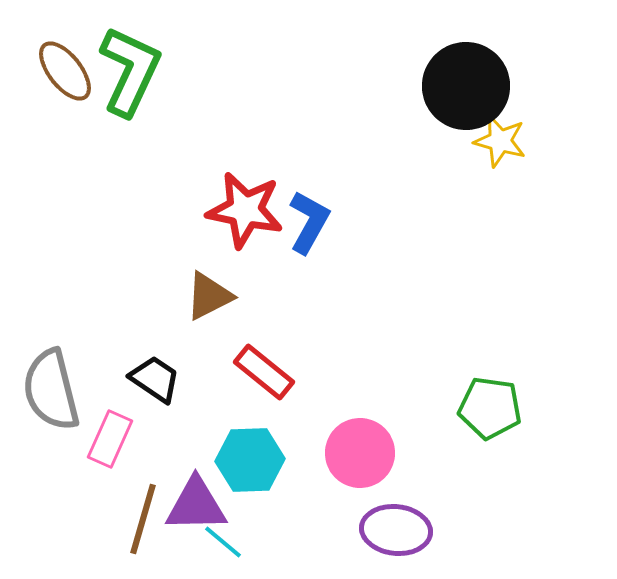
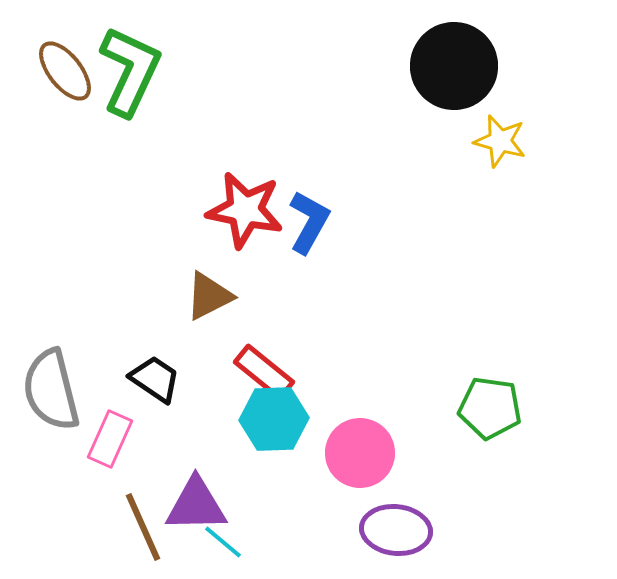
black circle: moved 12 px left, 20 px up
cyan hexagon: moved 24 px right, 41 px up
brown line: moved 8 px down; rotated 40 degrees counterclockwise
